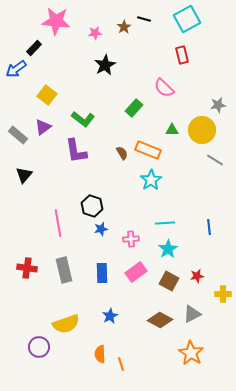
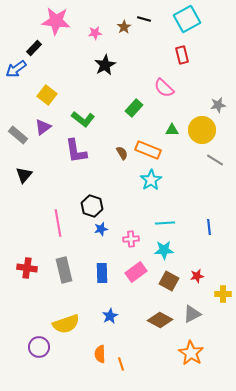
cyan star at (168, 249): moved 4 px left, 1 px down; rotated 30 degrees clockwise
